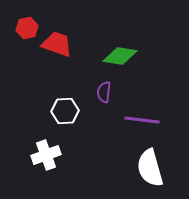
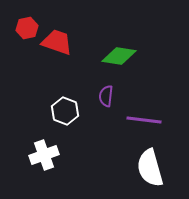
red trapezoid: moved 2 px up
green diamond: moved 1 px left
purple semicircle: moved 2 px right, 4 px down
white hexagon: rotated 24 degrees clockwise
purple line: moved 2 px right
white cross: moved 2 px left
